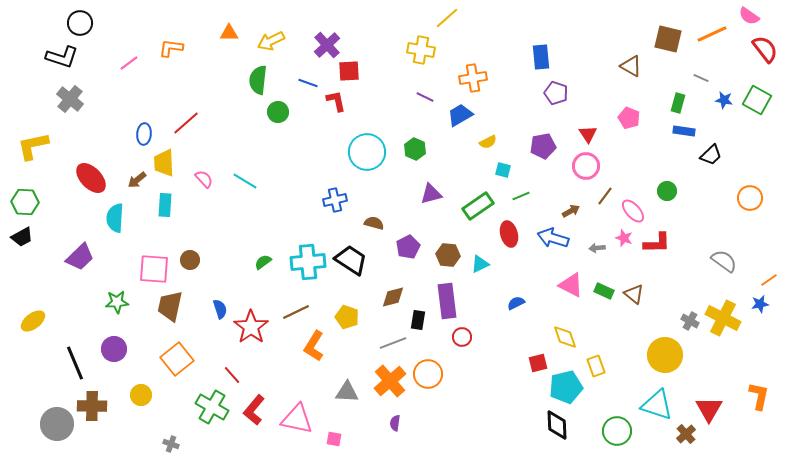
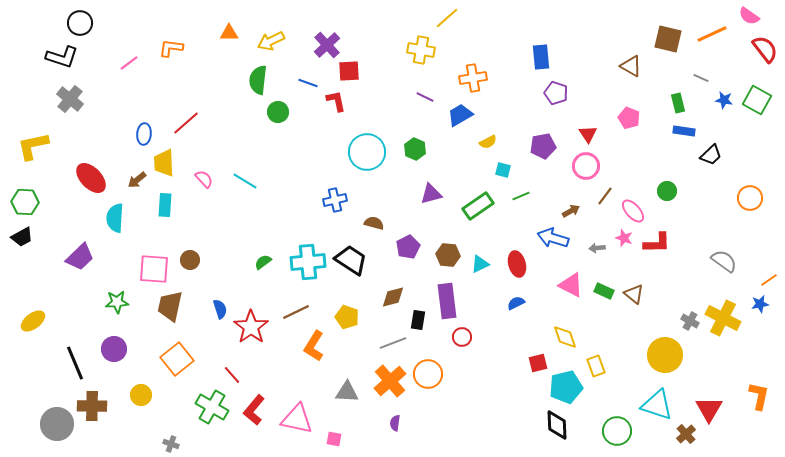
green rectangle at (678, 103): rotated 30 degrees counterclockwise
red ellipse at (509, 234): moved 8 px right, 30 px down
